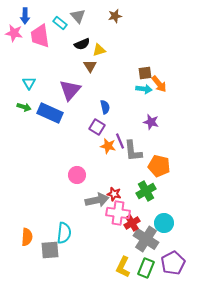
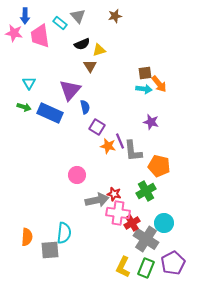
blue semicircle: moved 20 px left
